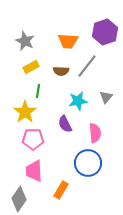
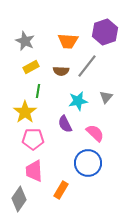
pink semicircle: rotated 42 degrees counterclockwise
